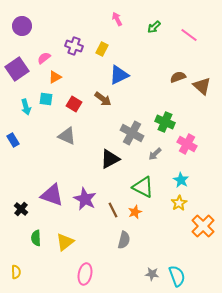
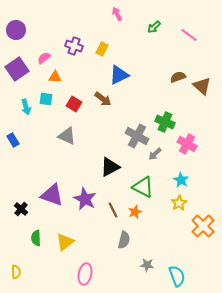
pink arrow: moved 5 px up
purple circle: moved 6 px left, 4 px down
orange triangle: rotated 32 degrees clockwise
gray cross: moved 5 px right, 3 px down
black triangle: moved 8 px down
gray star: moved 5 px left, 9 px up
